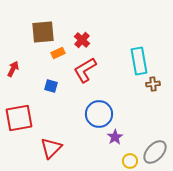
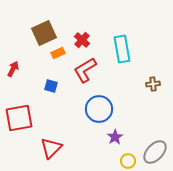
brown square: moved 1 px right, 1 px down; rotated 20 degrees counterclockwise
cyan rectangle: moved 17 px left, 12 px up
blue circle: moved 5 px up
yellow circle: moved 2 px left
